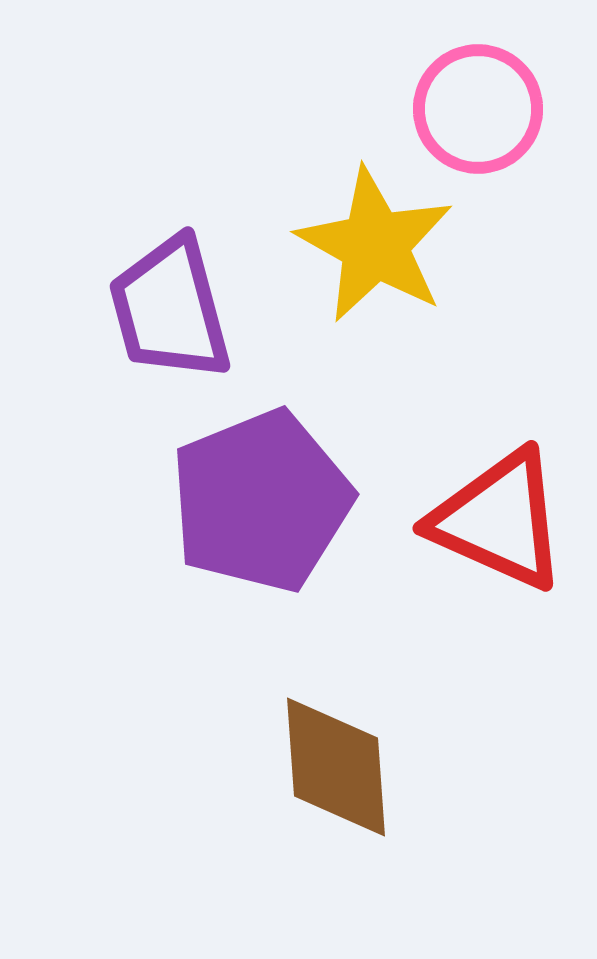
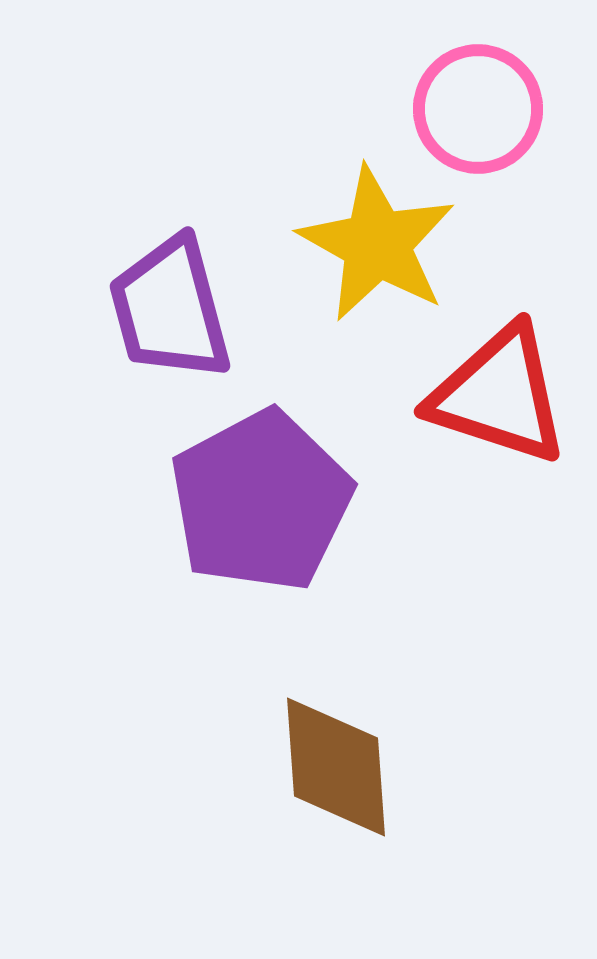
yellow star: moved 2 px right, 1 px up
purple pentagon: rotated 6 degrees counterclockwise
red triangle: moved 125 px up; rotated 6 degrees counterclockwise
